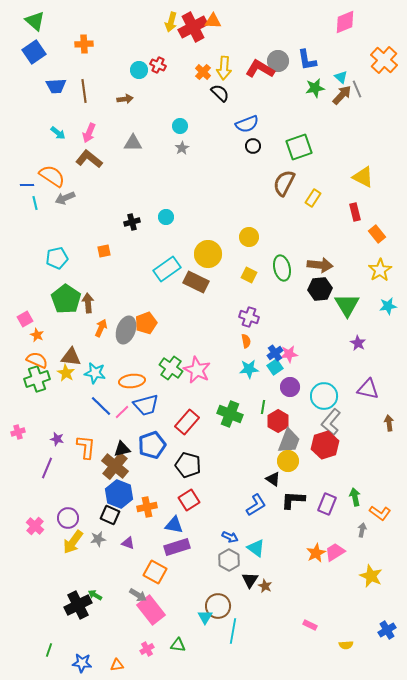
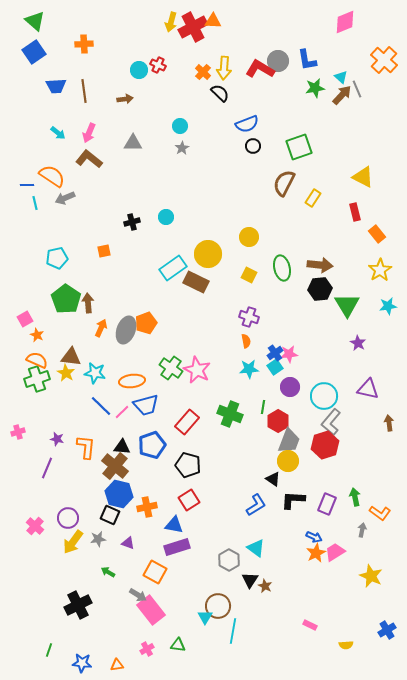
cyan rectangle at (167, 269): moved 6 px right, 1 px up
black triangle at (122, 449): moved 2 px up; rotated 18 degrees clockwise
blue hexagon at (119, 494): rotated 8 degrees counterclockwise
blue arrow at (230, 537): moved 84 px right
green arrow at (95, 595): moved 13 px right, 23 px up
